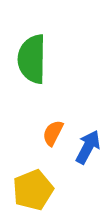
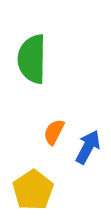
orange semicircle: moved 1 px right, 1 px up
yellow pentagon: rotated 12 degrees counterclockwise
